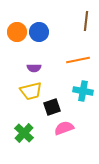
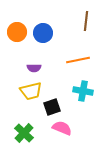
blue circle: moved 4 px right, 1 px down
pink semicircle: moved 2 px left; rotated 42 degrees clockwise
